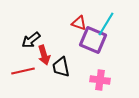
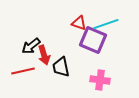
cyan line: rotated 40 degrees clockwise
black arrow: moved 6 px down
